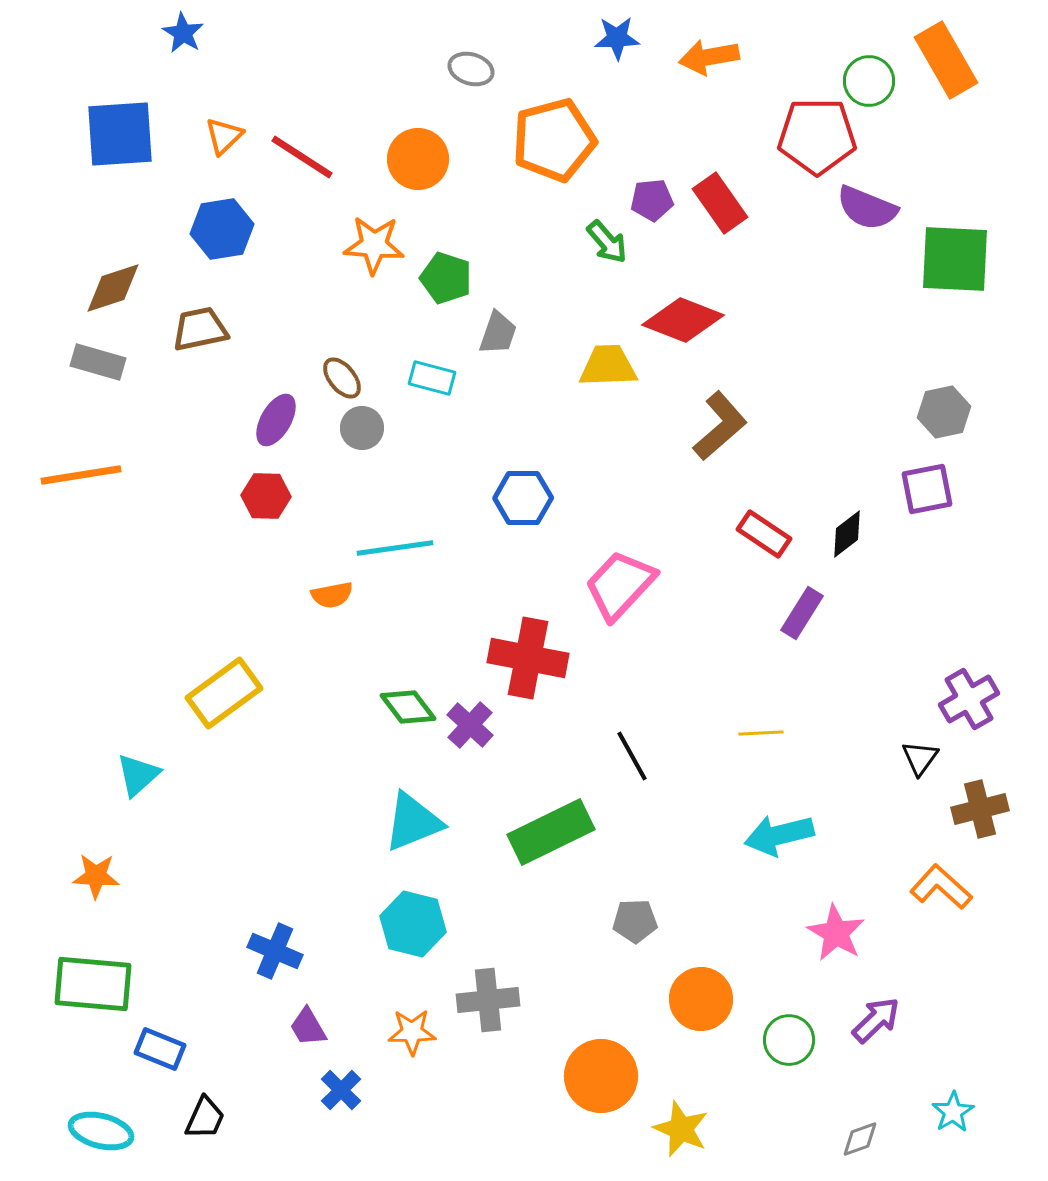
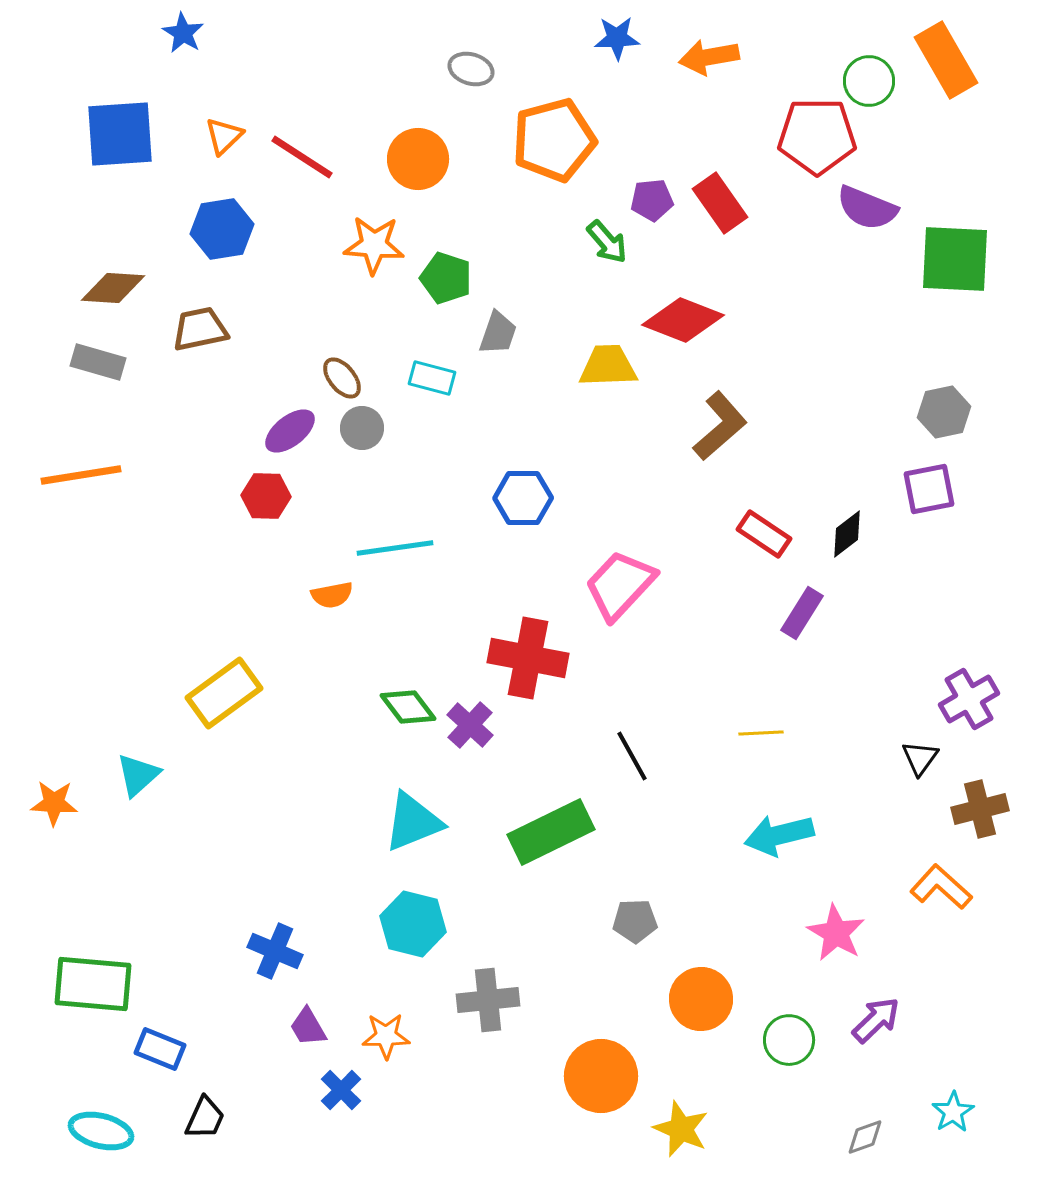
brown diamond at (113, 288): rotated 22 degrees clockwise
purple ellipse at (276, 420): moved 14 px right, 11 px down; rotated 22 degrees clockwise
purple square at (927, 489): moved 2 px right
orange star at (96, 876): moved 42 px left, 73 px up
orange star at (412, 1032): moved 26 px left, 4 px down
gray diamond at (860, 1139): moved 5 px right, 2 px up
